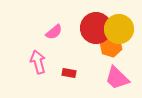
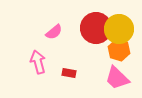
orange hexagon: moved 8 px right, 4 px down
